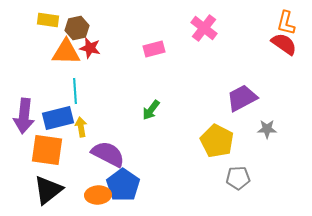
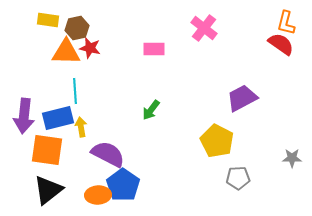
red semicircle: moved 3 px left
pink rectangle: rotated 15 degrees clockwise
gray star: moved 25 px right, 29 px down
